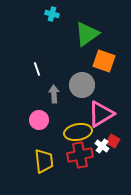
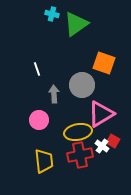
green triangle: moved 11 px left, 10 px up
orange square: moved 2 px down
